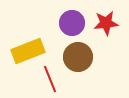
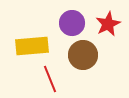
red star: moved 2 px right, 1 px down; rotated 20 degrees counterclockwise
yellow rectangle: moved 4 px right, 5 px up; rotated 16 degrees clockwise
brown circle: moved 5 px right, 2 px up
